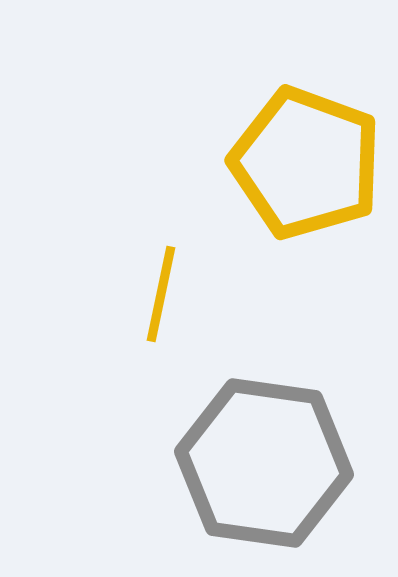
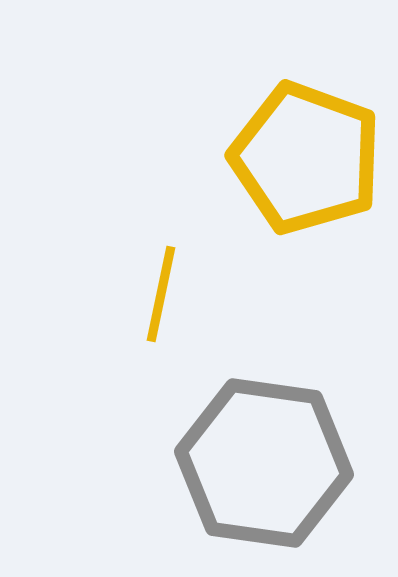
yellow pentagon: moved 5 px up
